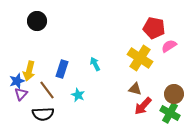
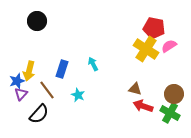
yellow cross: moved 6 px right, 9 px up
cyan arrow: moved 2 px left
red arrow: rotated 66 degrees clockwise
black semicircle: moved 4 px left; rotated 45 degrees counterclockwise
